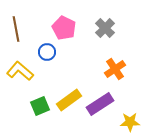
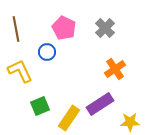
yellow L-shape: rotated 24 degrees clockwise
yellow rectangle: moved 18 px down; rotated 20 degrees counterclockwise
